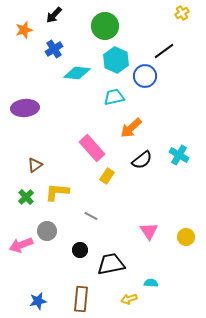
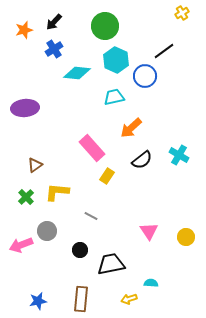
black arrow: moved 7 px down
